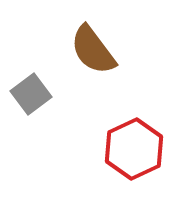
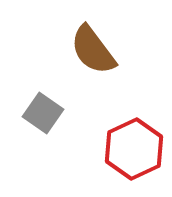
gray square: moved 12 px right, 19 px down; rotated 18 degrees counterclockwise
